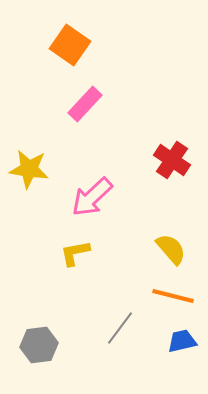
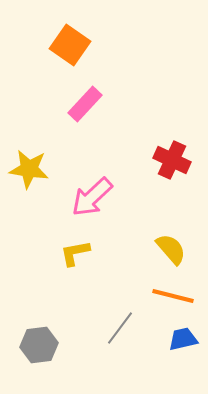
red cross: rotated 9 degrees counterclockwise
blue trapezoid: moved 1 px right, 2 px up
